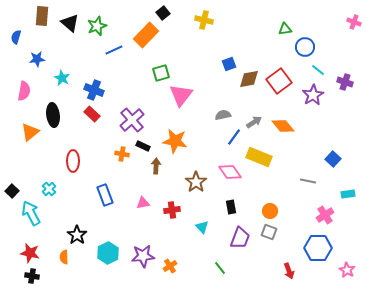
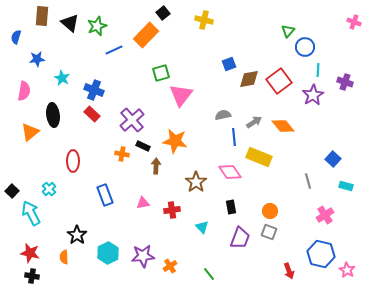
green triangle at (285, 29): moved 3 px right, 2 px down; rotated 40 degrees counterclockwise
cyan line at (318, 70): rotated 56 degrees clockwise
blue line at (234, 137): rotated 42 degrees counterclockwise
gray line at (308, 181): rotated 63 degrees clockwise
cyan rectangle at (348, 194): moved 2 px left, 8 px up; rotated 24 degrees clockwise
blue hexagon at (318, 248): moved 3 px right, 6 px down; rotated 12 degrees clockwise
green line at (220, 268): moved 11 px left, 6 px down
